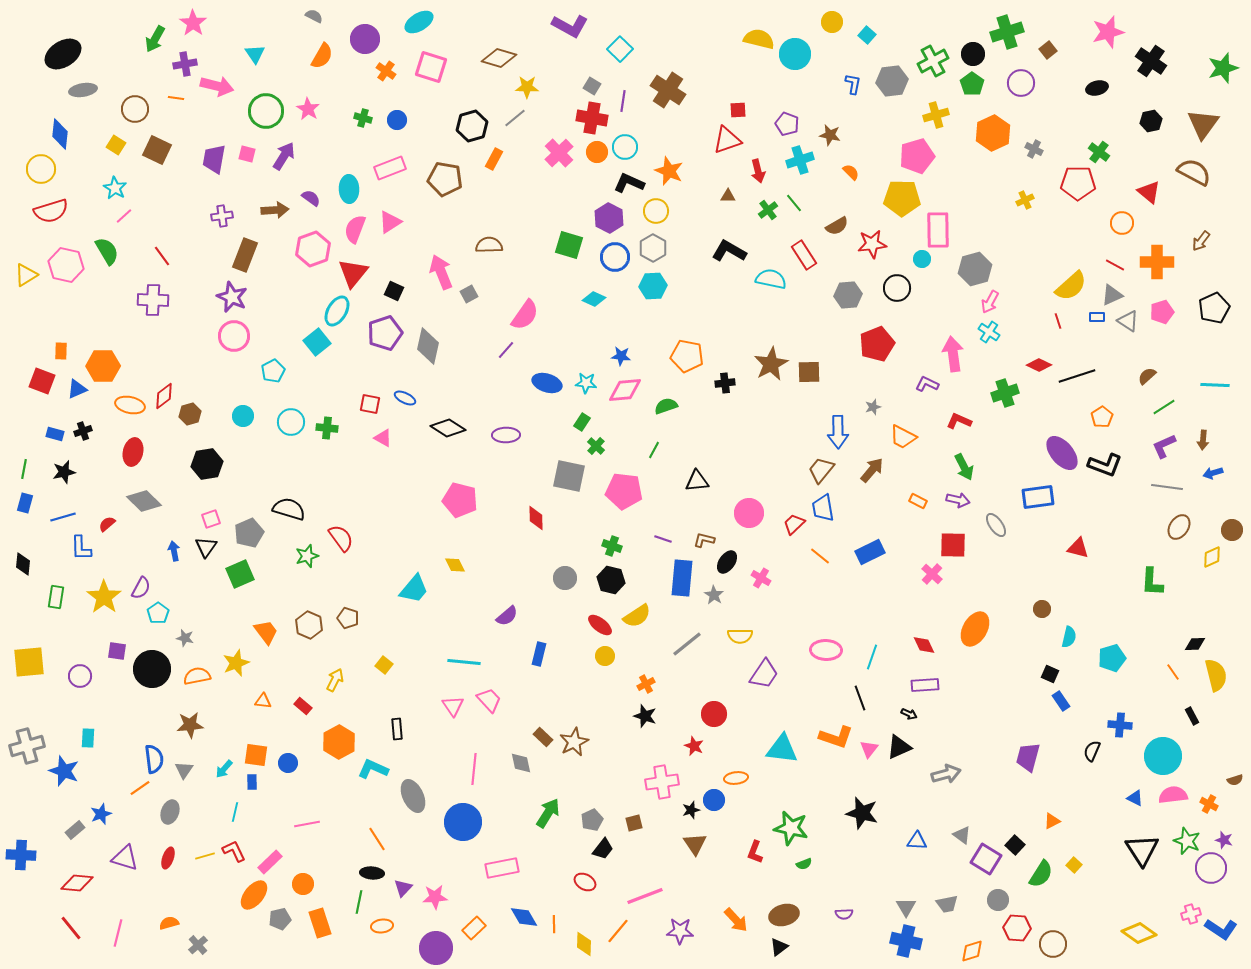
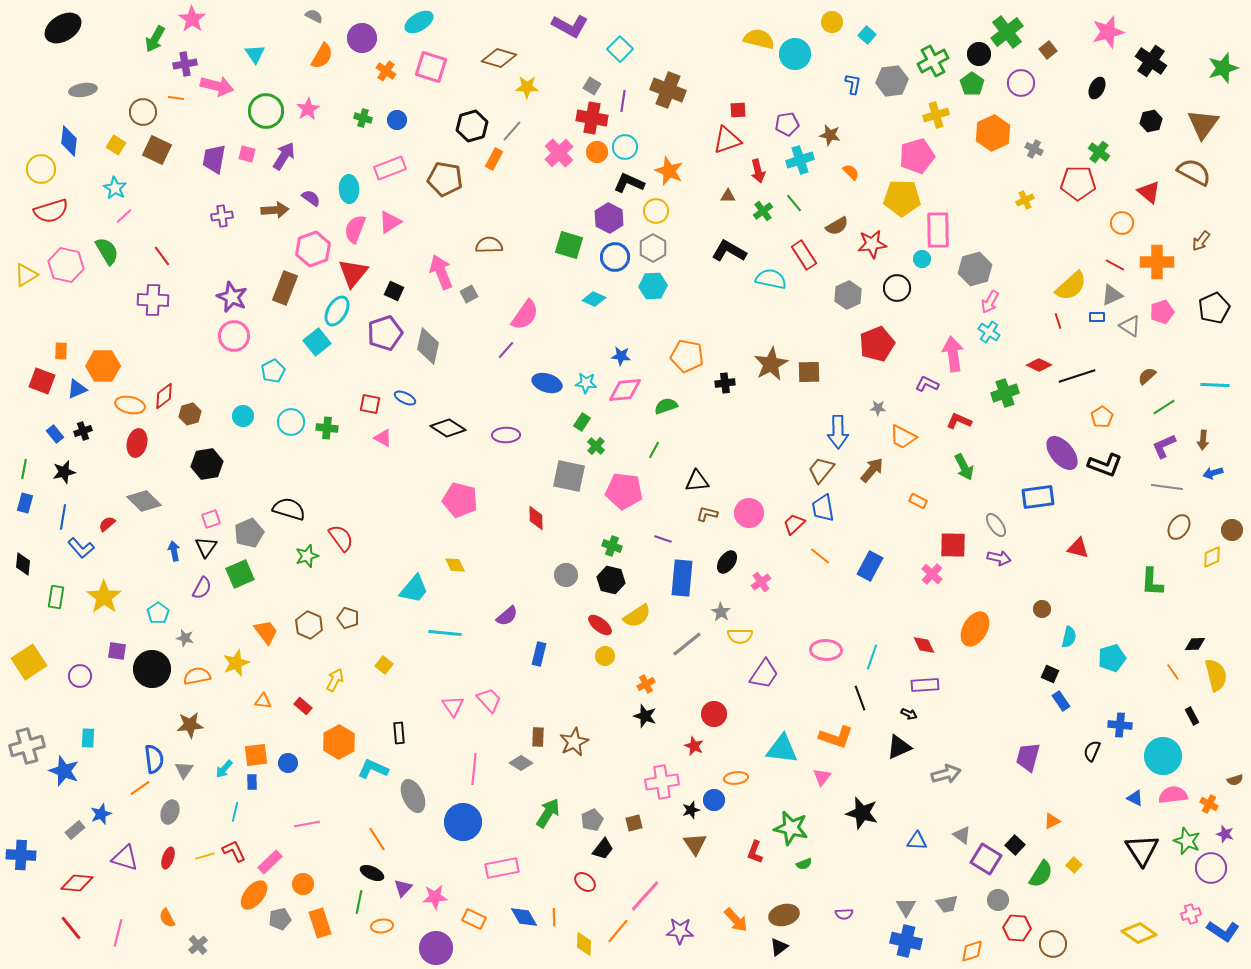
pink star at (193, 23): moved 1 px left, 4 px up
green cross at (1007, 32): rotated 20 degrees counterclockwise
purple circle at (365, 39): moved 3 px left, 1 px up
black ellipse at (63, 54): moved 26 px up
black circle at (973, 54): moved 6 px right
black ellipse at (1097, 88): rotated 50 degrees counterclockwise
brown cross at (668, 90): rotated 12 degrees counterclockwise
brown circle at (135, 109): moved 8 px right, 3 px down
pink star at (308, 109): rotated 10 degrees clockwise
gray line at (515, 118): moved 3 px left, 13 px down; rotated 10 degrees counterclockwise
purple pentagon at (787, 124): rotated 30 degrees counterclockwise
blue diamond at (60, 134): moved 9 px right, 7 px down
green cross at (768, 210): moved 5 px left, 1 px down
brown rectangle at (245, 255): moved 40 px right, 33 px down
gray hexagon at (848, 295): rotated 20 degrees counterclockwise
gray triangle at (1128, 321): moved 2 px right, 5 px down
gray star at (873, 407): moved 5 px right, 1 px down; rotated 21 degrees clockwise
blue rectangle at (55, 434): rotated 36 degrees clockwise
red ellipse at (133, 452): moved 4 px right, 9 px up
purple arrow at (958, 500): moved 41 px right, 58 px down
blue line at (63, 517): rotated 65 degrees counterclockwise
brown L-shape at (704, 540): moved 3 px right, 26 px up
blue L-shape at (81, 548): rotated 40 degrees counterclockwise
blue rectangle at (870, 552): moved 14 px down; rotated 36 degrees counterclockwise
gray circle at (565, 578): moved 1 px right, 3 px up
pink cross at (761, 578): moved 4 px down; rotated 24 degrees clockwise
purple semicircle at (141, 588): moved 61 px right
gray star at (714, 595): moved 7 px right, 17 px down
yellow square at (29, 662): rotated 28 degrees counterclockwise
cyan line at (464, 662): moved 19 px left, 29 px up
black rectangle at (397, 729): moved 2 px right, 4 px down
brown rectangle at (543, 737): moved 5 px left; rotated 48 degrees clockwise
pink triangle at (869, 749): moved 47 px left, 28 px down
orange square at (256, 755): rotated 15 degrees counterclockwise
gray diamond at (521, 763): rotated 45 degrees counterclockwise
purple star at (1224, 840): moved 1 px right, 6 px up
black ellipse at (372, 873): rotated 20 degrees clockwise
red ellipse at (585, 882): rotated 10 degrees clockwise
pink line at (645, 896): rotated 27 degrees counterclockwise
orange semicircle at (169, 923): moved 2 px left, 5 px up; rotated 102 degrees counterclockwise
orange line at (554, 924): moved 7 px up
orange rectangle at (474, 928): moved 9 px up; rotated 70 degrees clockwise
blue L-shape at (1221, 929): moved 2 px right, 2 px down
